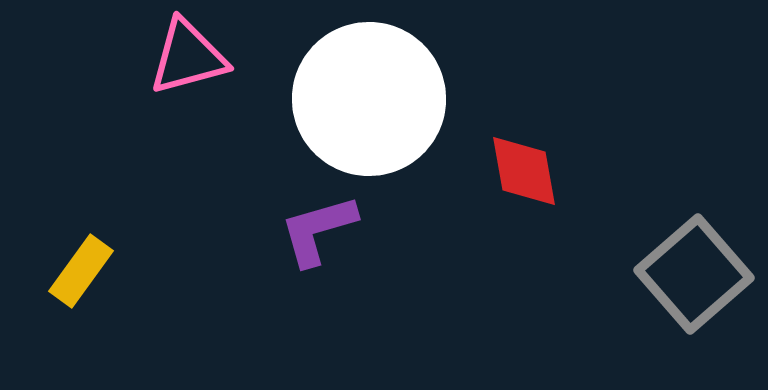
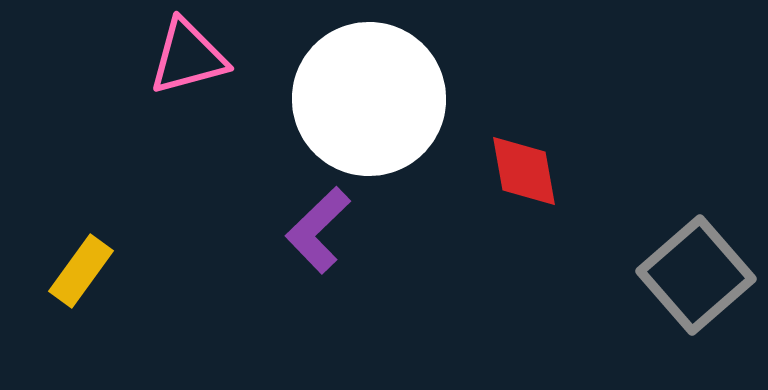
purple L-shape: rotated 28 degrees counterclockwise
gray square: moved 2 px right, 1 px down
